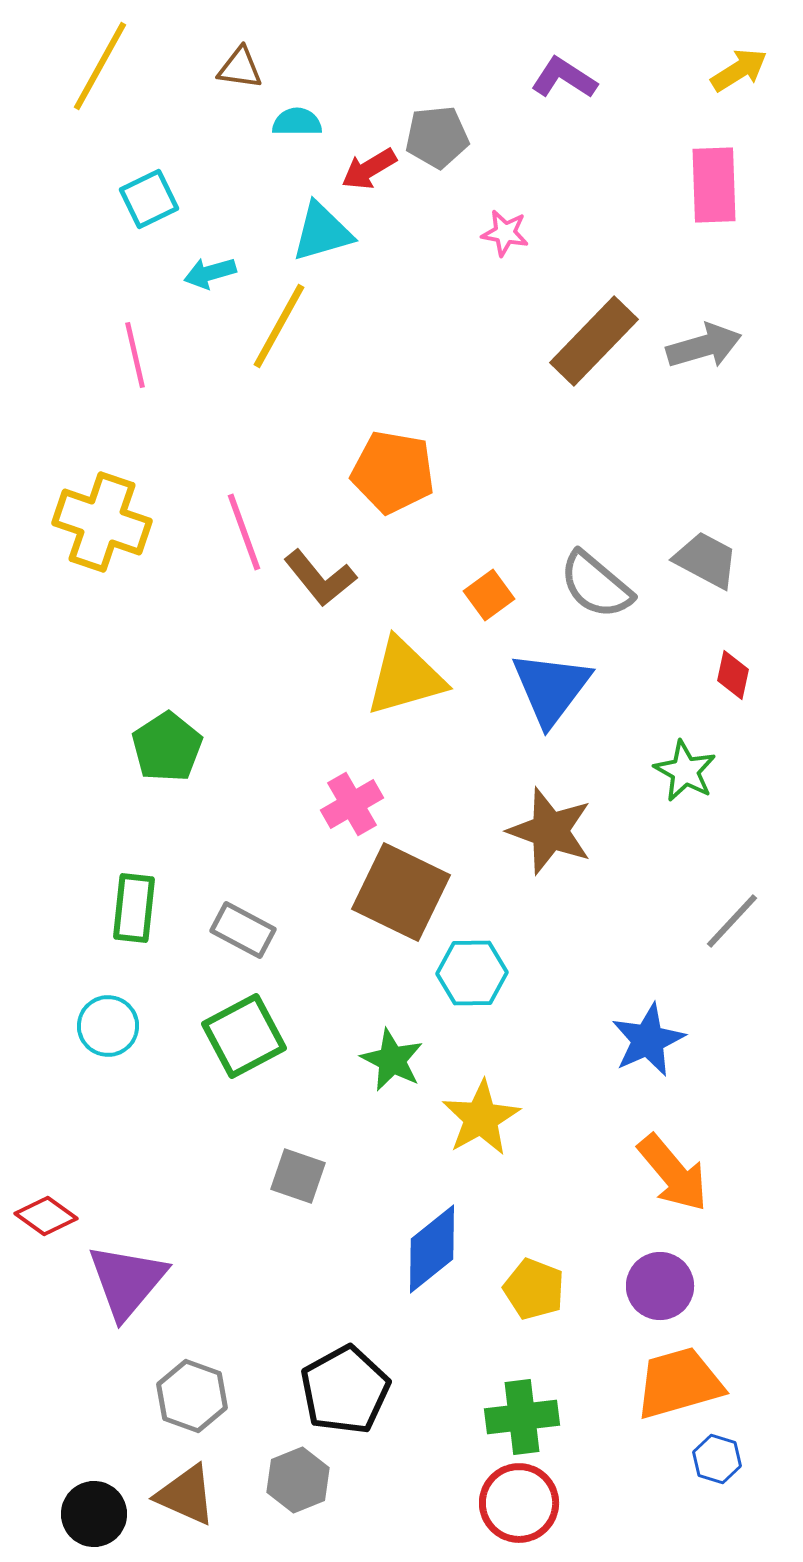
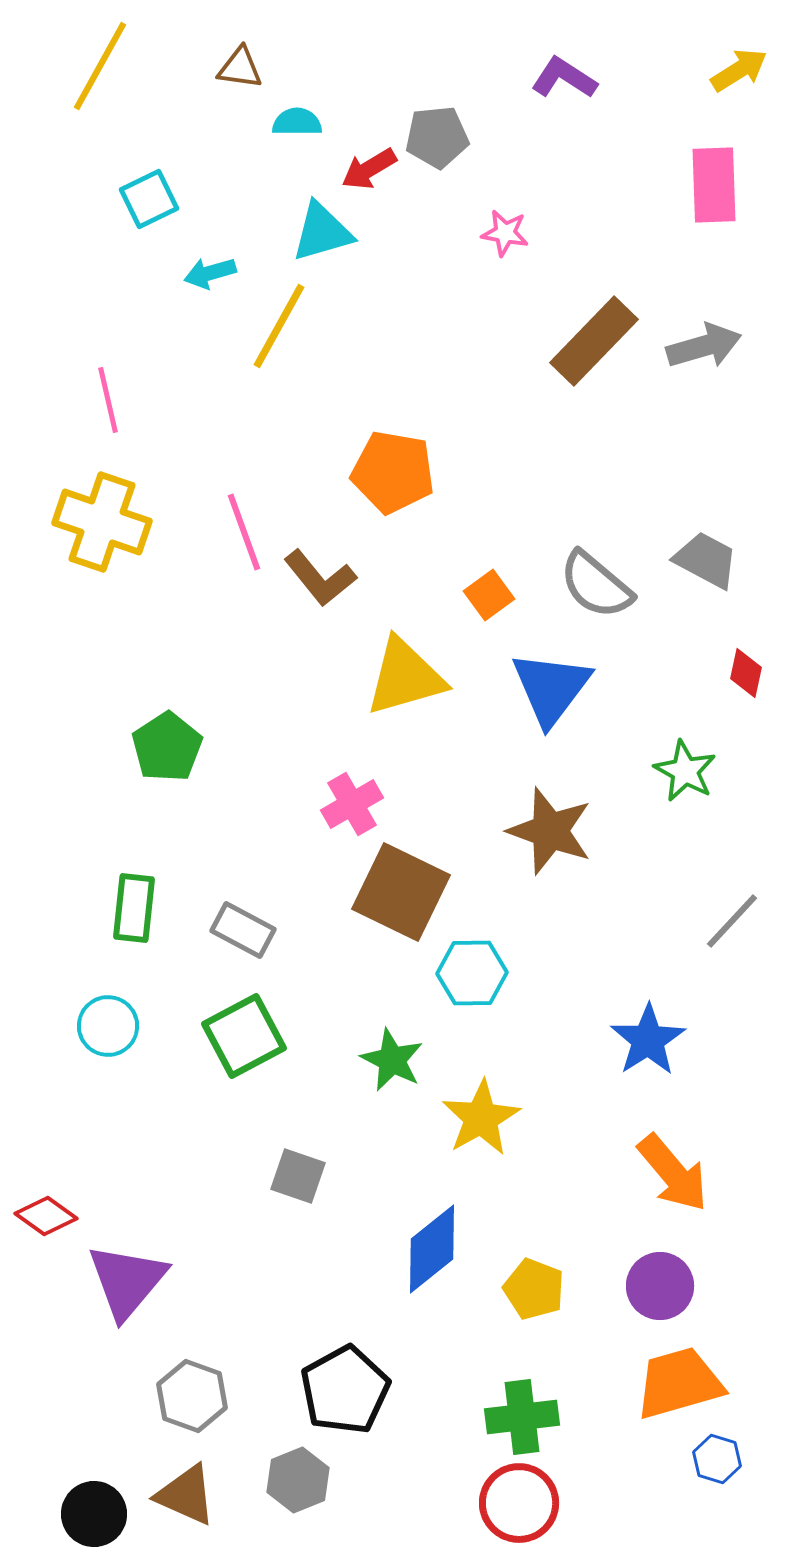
pink line at (135, 355): moved 27 px left, 45 px down
red diamond at (733, 675): moved 13 px right, 2 px up
blue star at (648, 1040): rotated 8 degrees counterclockwise
